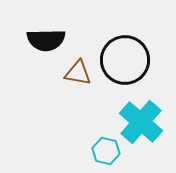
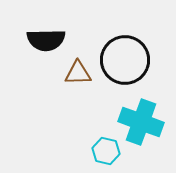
brown triangle: rotated 12 degrees counterclockwise
cyan cross: rotated 21 degrees counterclockwise
